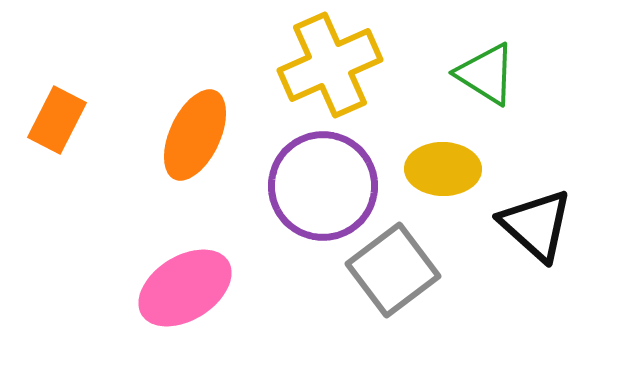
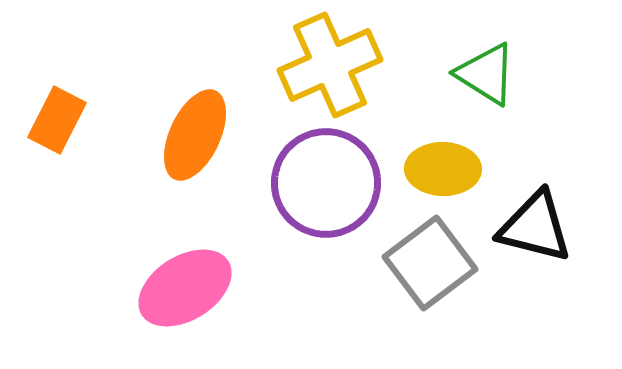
purple circle: moved 3 px right, 3 px up
black triangle: moved 1 px left, 2 px down; rotated 28 degrees counterclockwise
gray square: moved 37 px right, 7 px up
